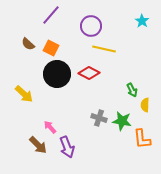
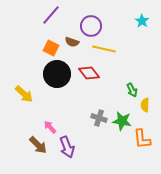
brown semicircle: moved 44 px right, 2 px up; rotated 24 degrees counterclockwise
red diamond: rotated 25 degrees clockwise
